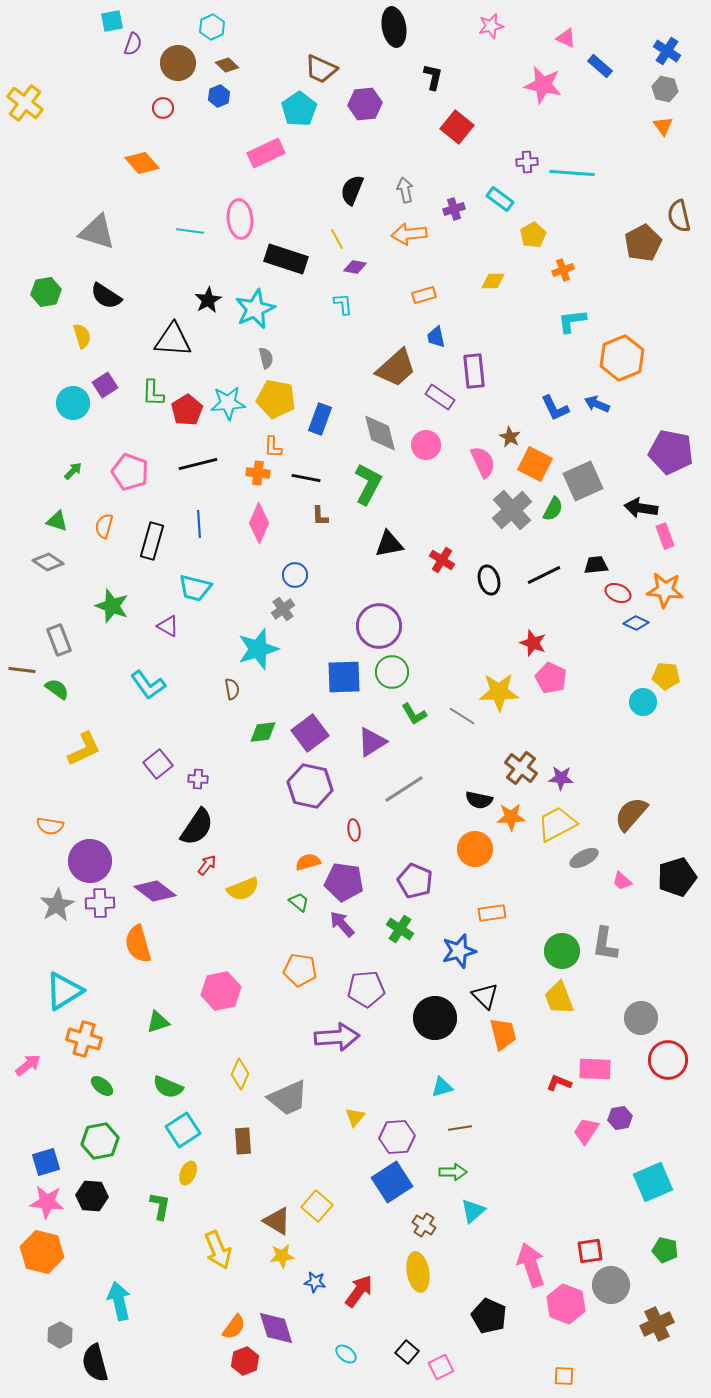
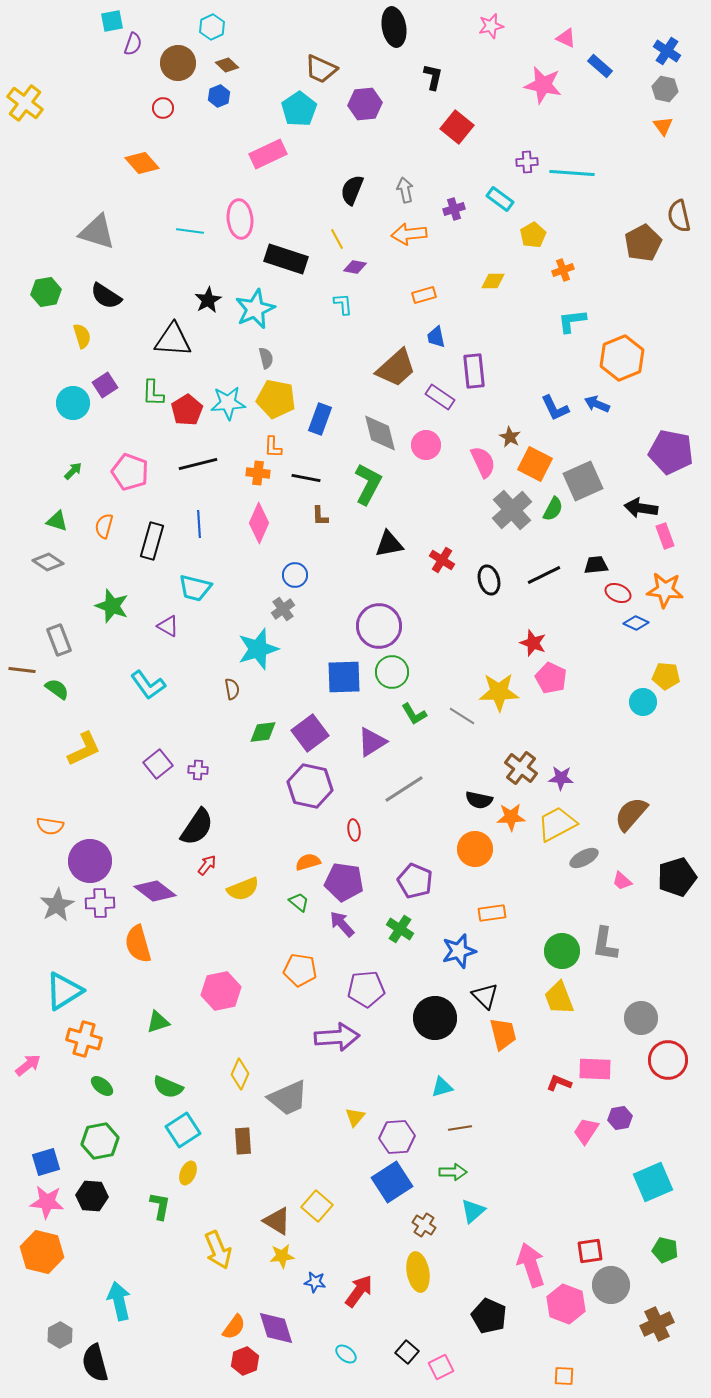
pink rectangle at (266, 153): moved 2 px right, 1 px down
purple cross at (198, 779): moved 9 px up
